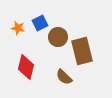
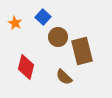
blue square: moved 3 px right, 6 px up; rotated 21 degrees counterclockwise
orange star: moved 3 px left, 5 px up; rotated 16 degrees clockwise
